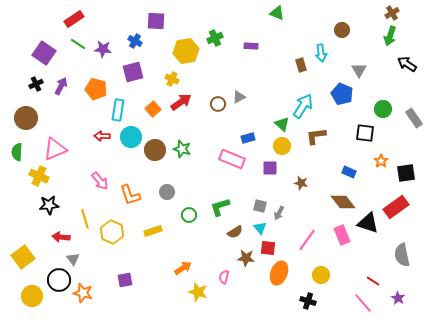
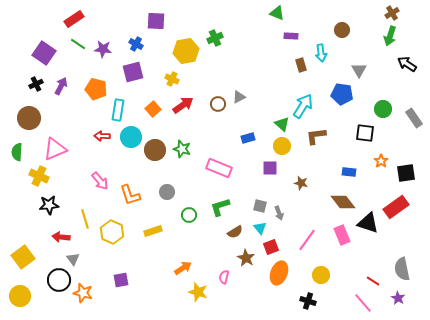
blue cross at (135, 41): moved 1 px right, 3 px down
purple rectangle at (251, 46): moved 40 px right, 10 px up
blue pentagon at (342, 94): rotated 15 degrees counterclockwise
red arrow at (181, 102): moved 2 px right, 3 px down
brown circle at (26, 118): moved 3 px right
pink rectangle at (232, 159): moved 13 px left, 9 px down
blue rectangle at (349, 172): rotated 16 degrees counterclockwise
gray arrow at (279, 213): rotated 48 degrees counterclockwise
red square at (268, 248): moved 3 px right, 1 px up; rotated 28 degrees counterclockwise
gray semicircle at (402, 255): moved 14 px down
brown star at (246, 258): rotated 24 degrees clockwise
purple square at (125, 280): moved 4 px left
yellow circle at (32, 296): moved 12 px left
